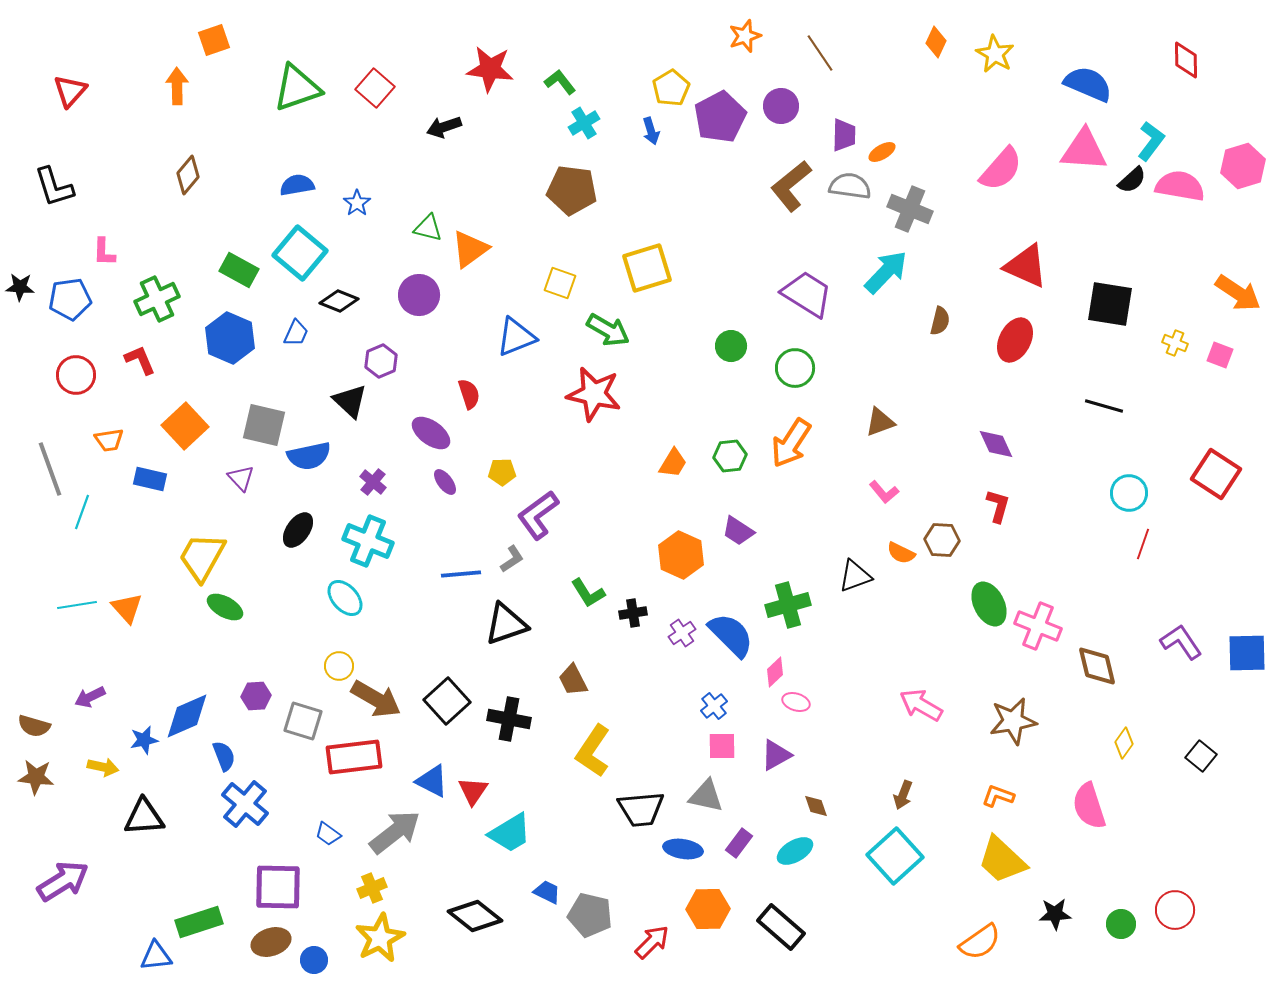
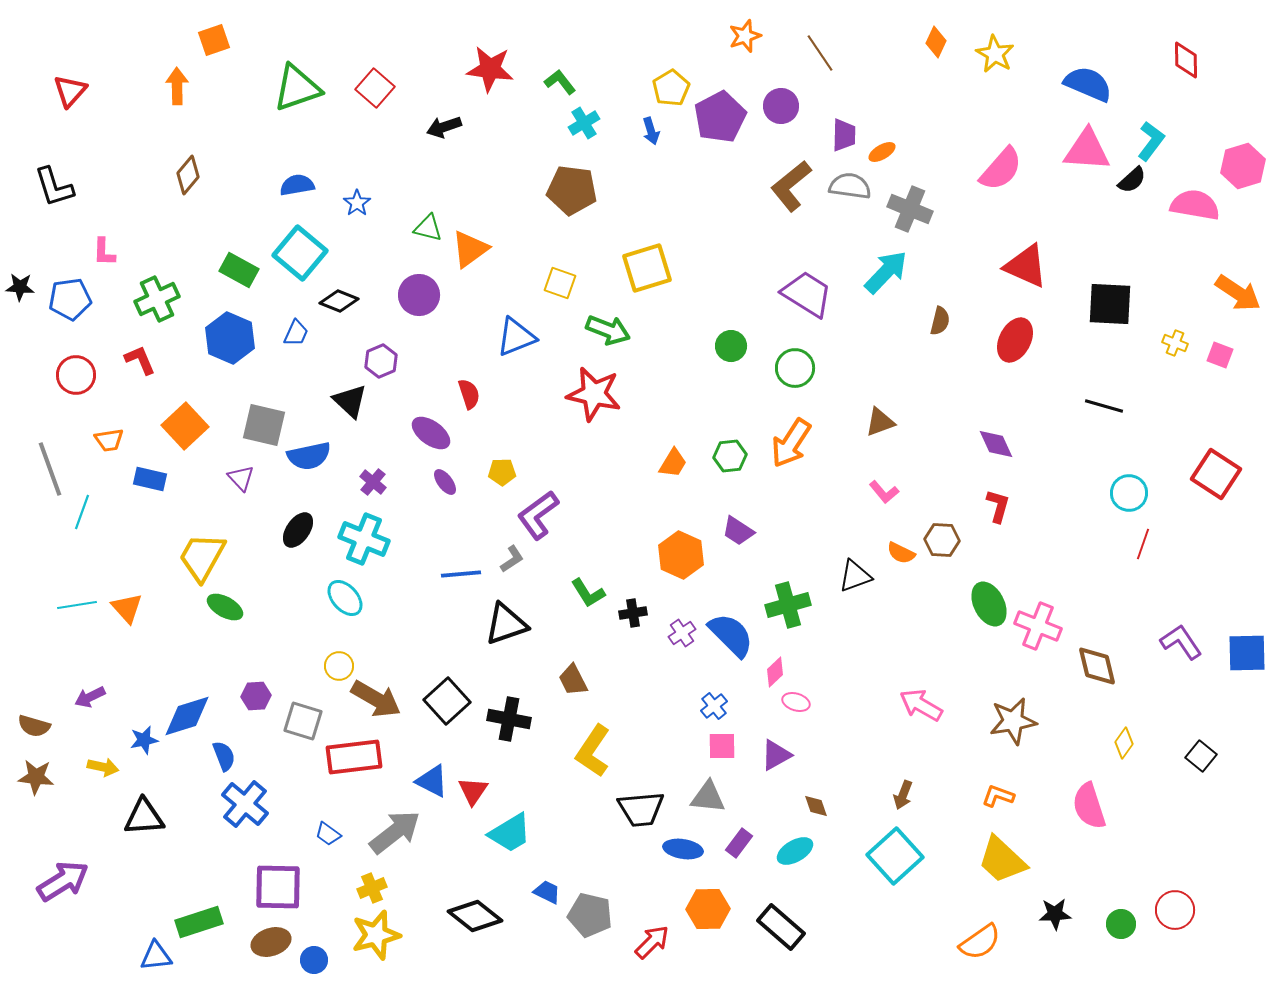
pink triangle at (1084, 150): moved 3 px right
pink semicircle at (1180, 186): moved 15 px right, 19 px down
black square at (1110, 304): rotated 6 degrees counterclockwise
green arrow at (608, 330): rotated 9 degrees counterclockwise
cyan cross at (368, 541): moved 4 px left, 2 px up
blue diamond at (187, 716): rotated 6 degrees clockwise
gray triangle at (706, 796): moved 2 px right, 1 px down; rotated 6 degrees counterclockwise
yellow star at (380, 938): moved 4 px left, 3 px up; rotated 12 degrees clockwise
